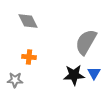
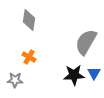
gray diamond: moved 1 px right, 1 px up; rotated 35 degrees clockwise
orange cross: rotated 24 degrees clockwise
